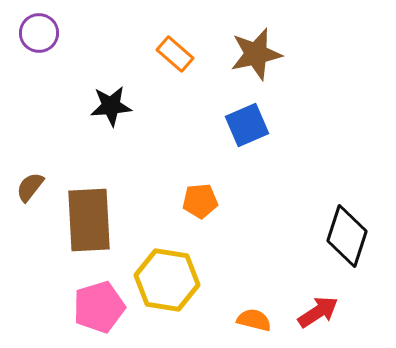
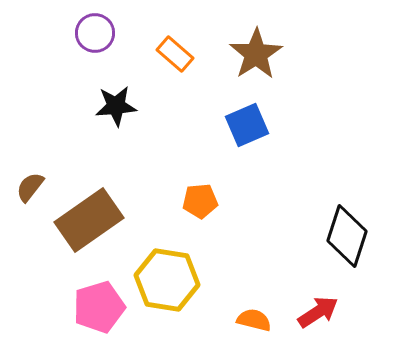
purple circle: moved 56 px right
brown star: rotated 20 degrees counterclockwise
black star: moved 5 px right
brown rectangle: rotated 58 degrees clockwise
